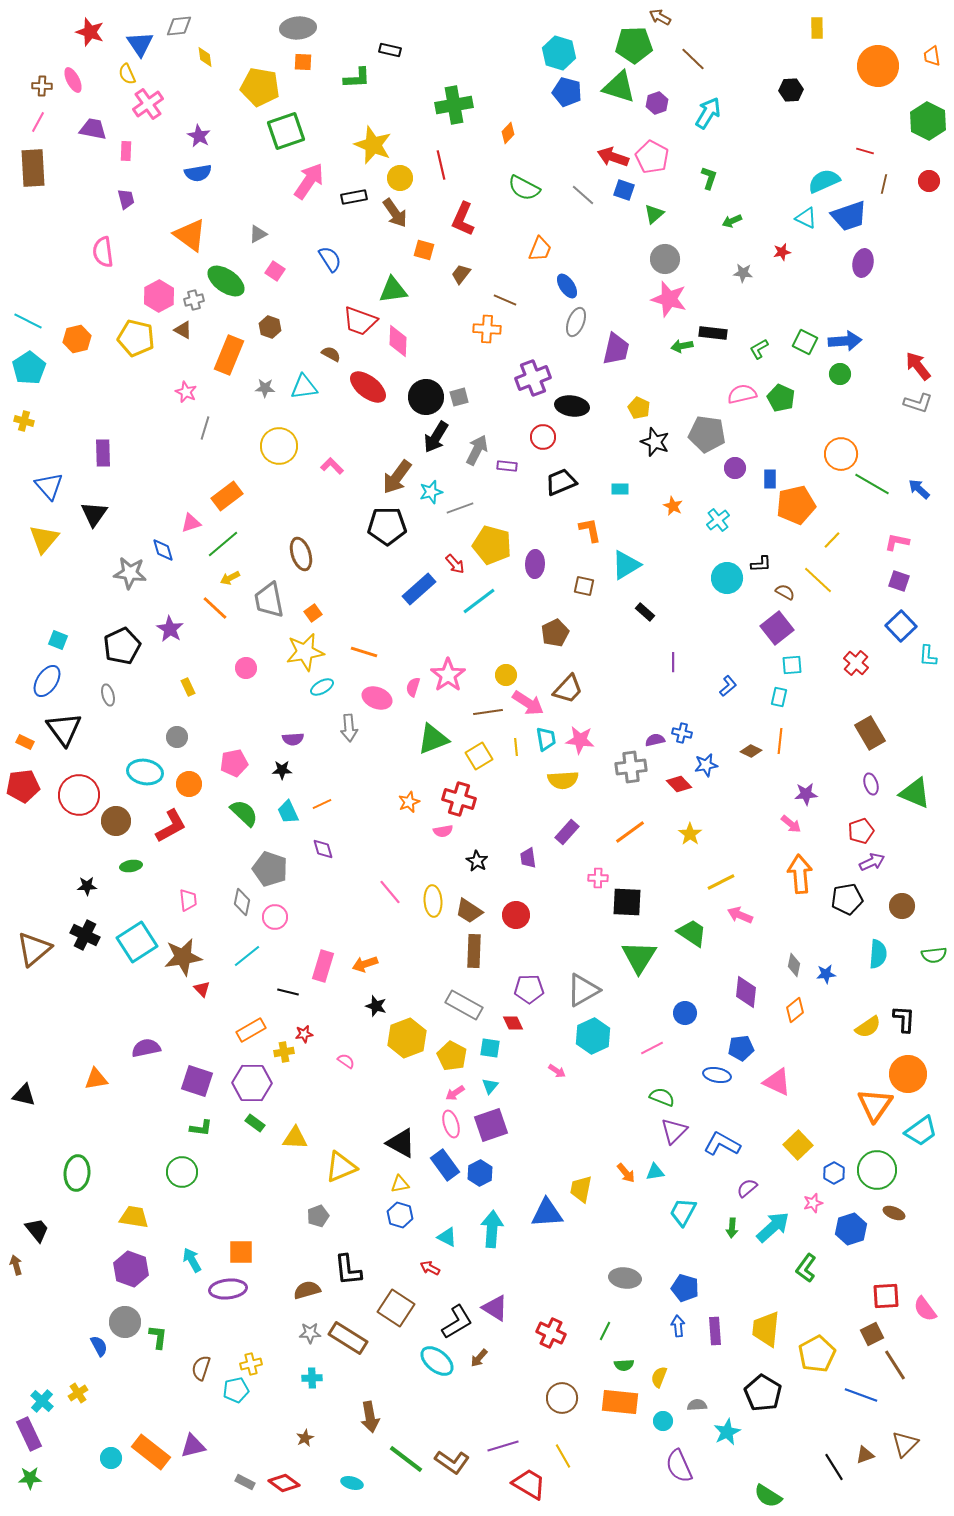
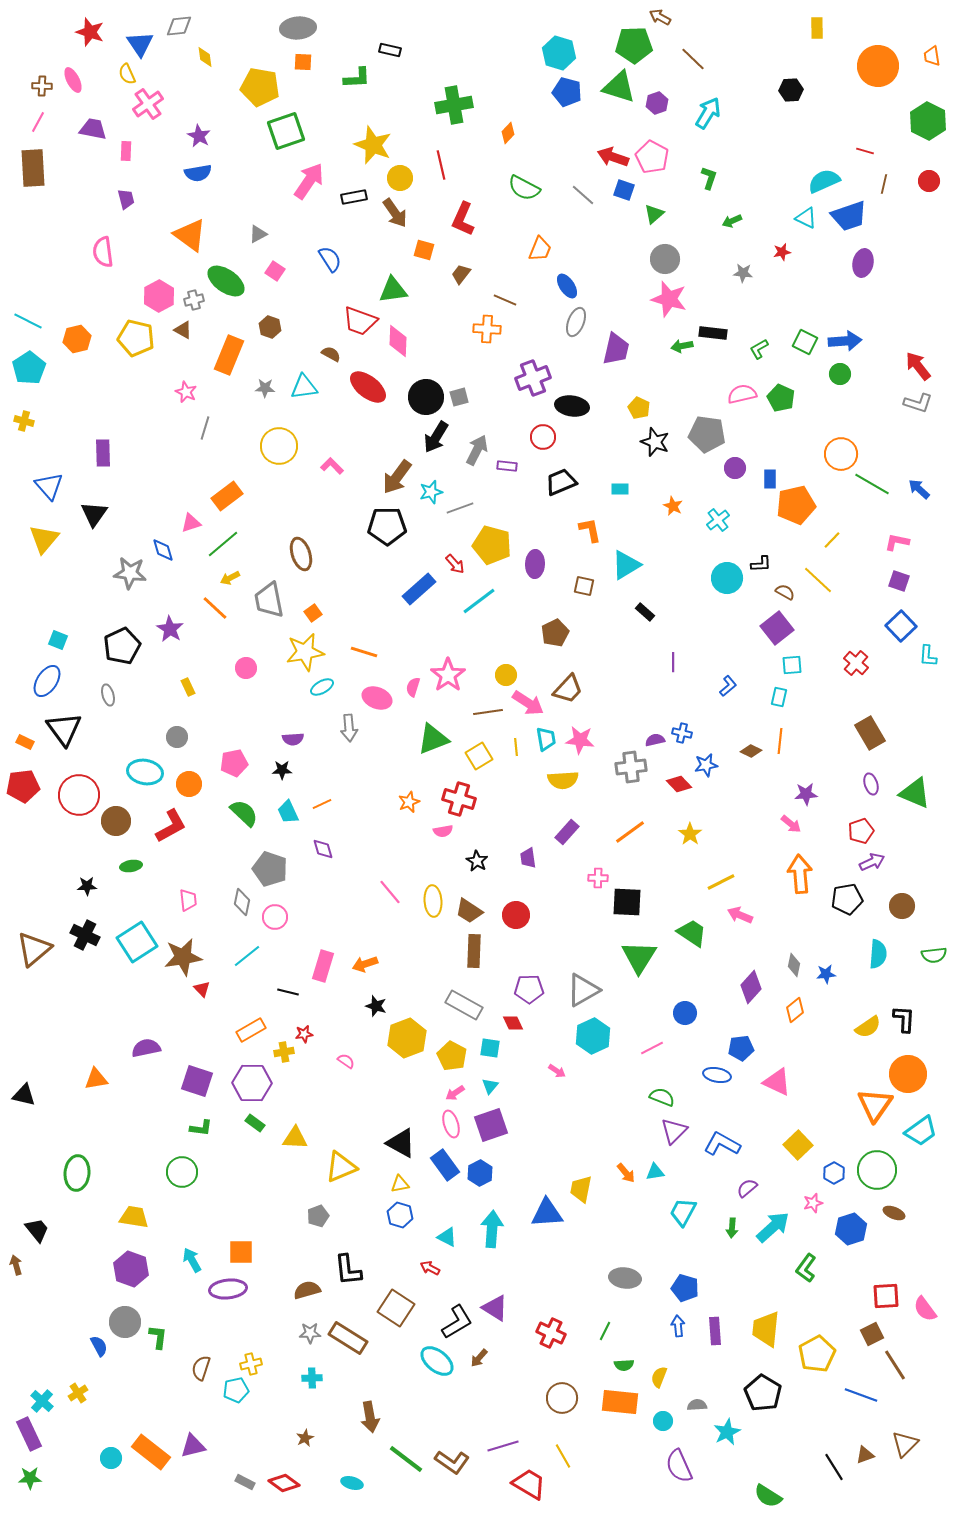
purple diamond at (746, 992): moved 5 px right, 5 px up; rotated 36 degrees clockwise
